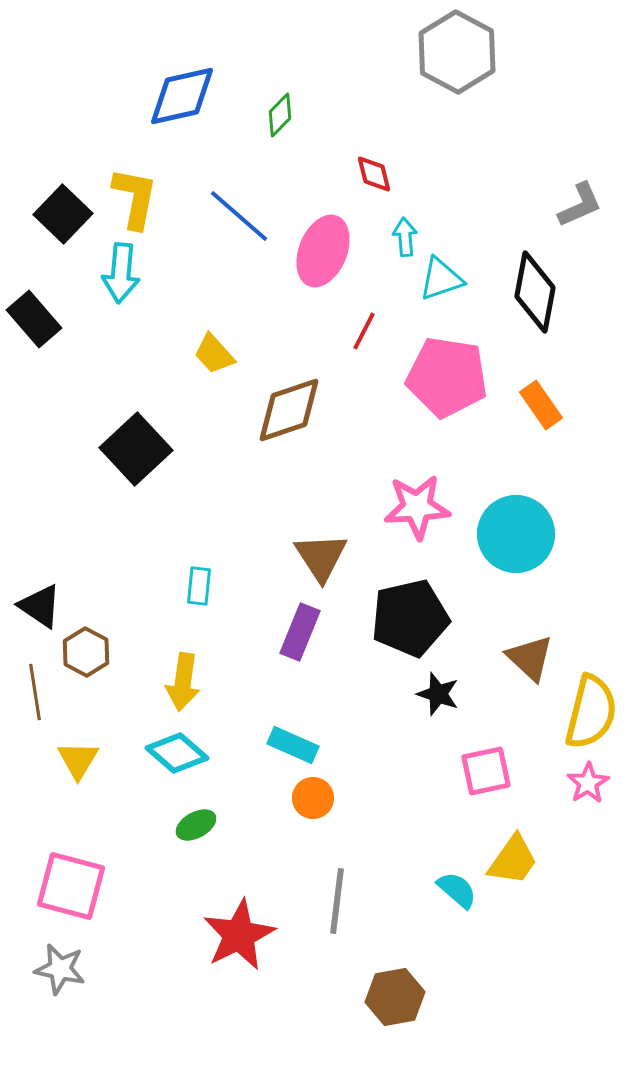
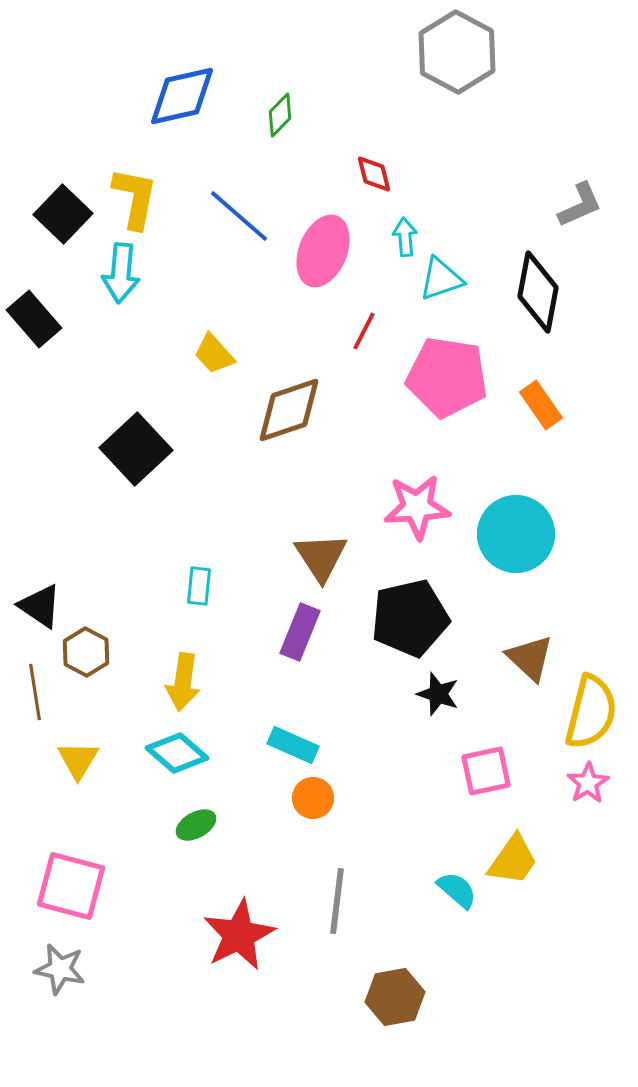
black diamond at (535, 292): moved 3 px right
